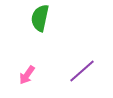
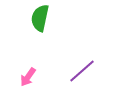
pink arrow: moved 1 px right, 2 px down
